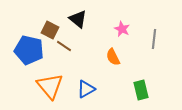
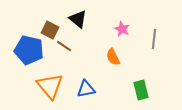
blue triangle: rotated 18 degrees clockwise
